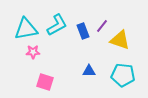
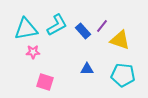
blue rectangle: rotated 21 degrees counterclockwise
blue triangle: moved 2 px left, 2 px up
